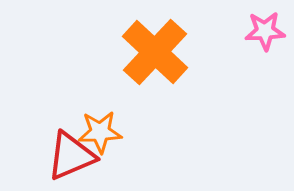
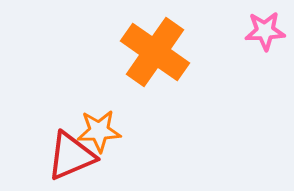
orange cross: rotated 8 degrees counterclockwise
orange star: moved 1 px left, 1 px up
